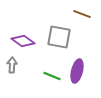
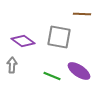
brown line: rotated 18 degrees counterclockwise
purple ellipse: moved 2 px right; rotated 70 degrees counterclockwise
